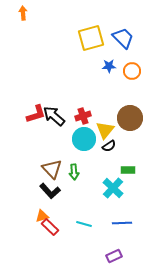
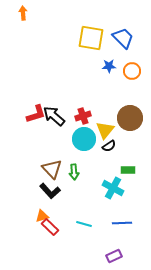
yellow square: rotated 24 degrees clockwise
cyan cross: rotated 15 degrees counterclockwise
